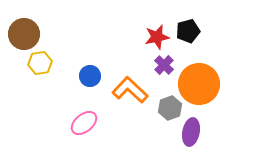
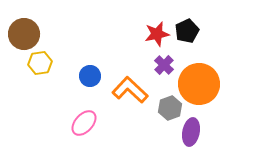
black pentagon: moved 1 px left; rotated 10 degrees counterclockwise
red star: moved 3 px up
pink ellipse: rotated 8 degrees counterclockwise
